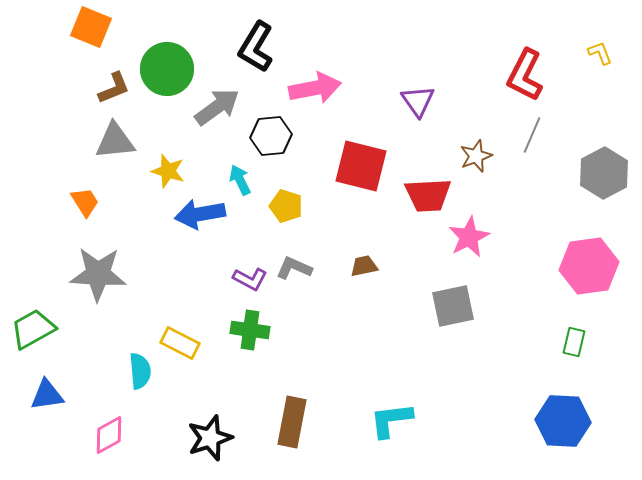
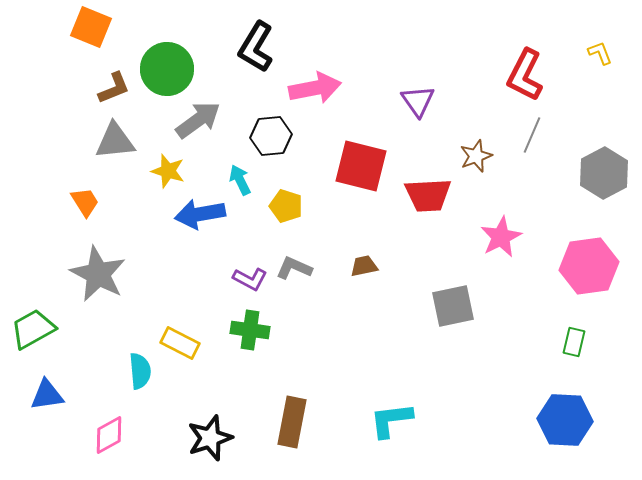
gray arrow: moved 19 px left, 13 px down
pink star: moved 32 px right
gray star: rotated 24 degrees clockwise
blue hexagon: moved 2 px right, 1 px up
